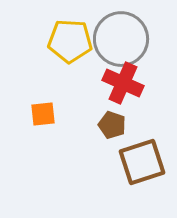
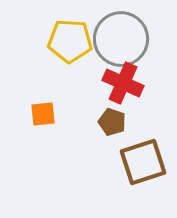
brown pentagon: moved 3 px up
brown square: moved 1 px right
